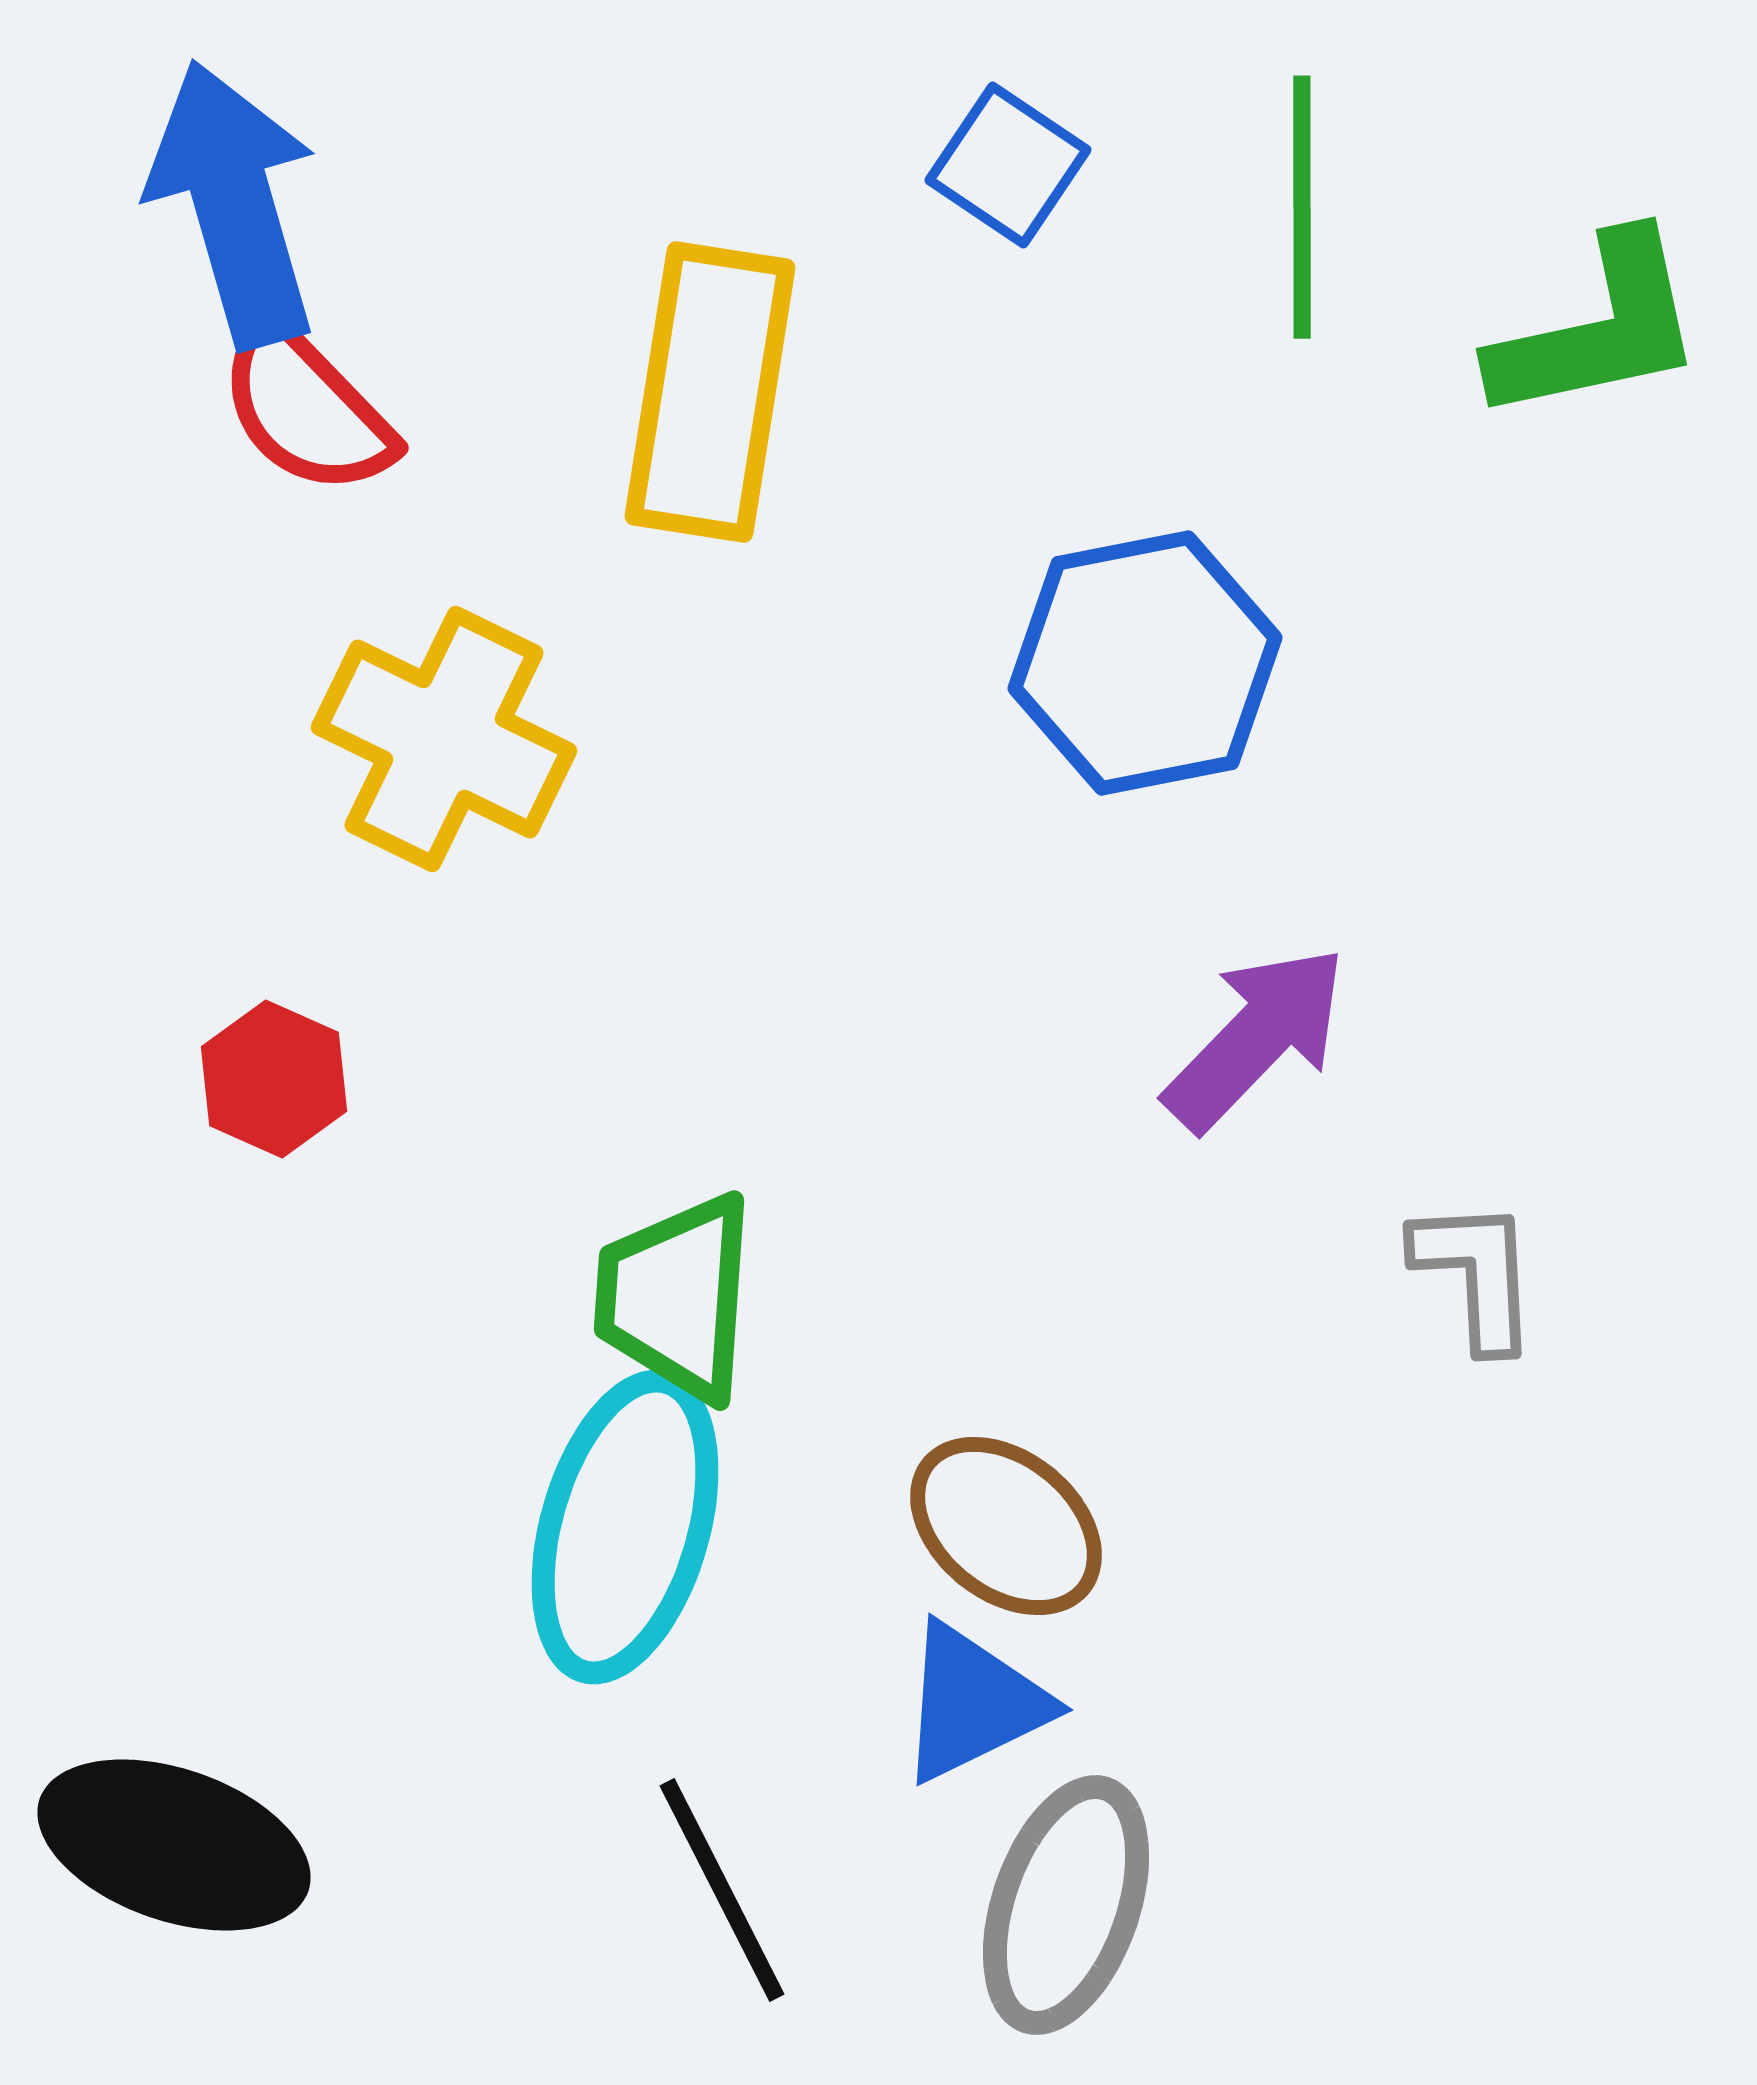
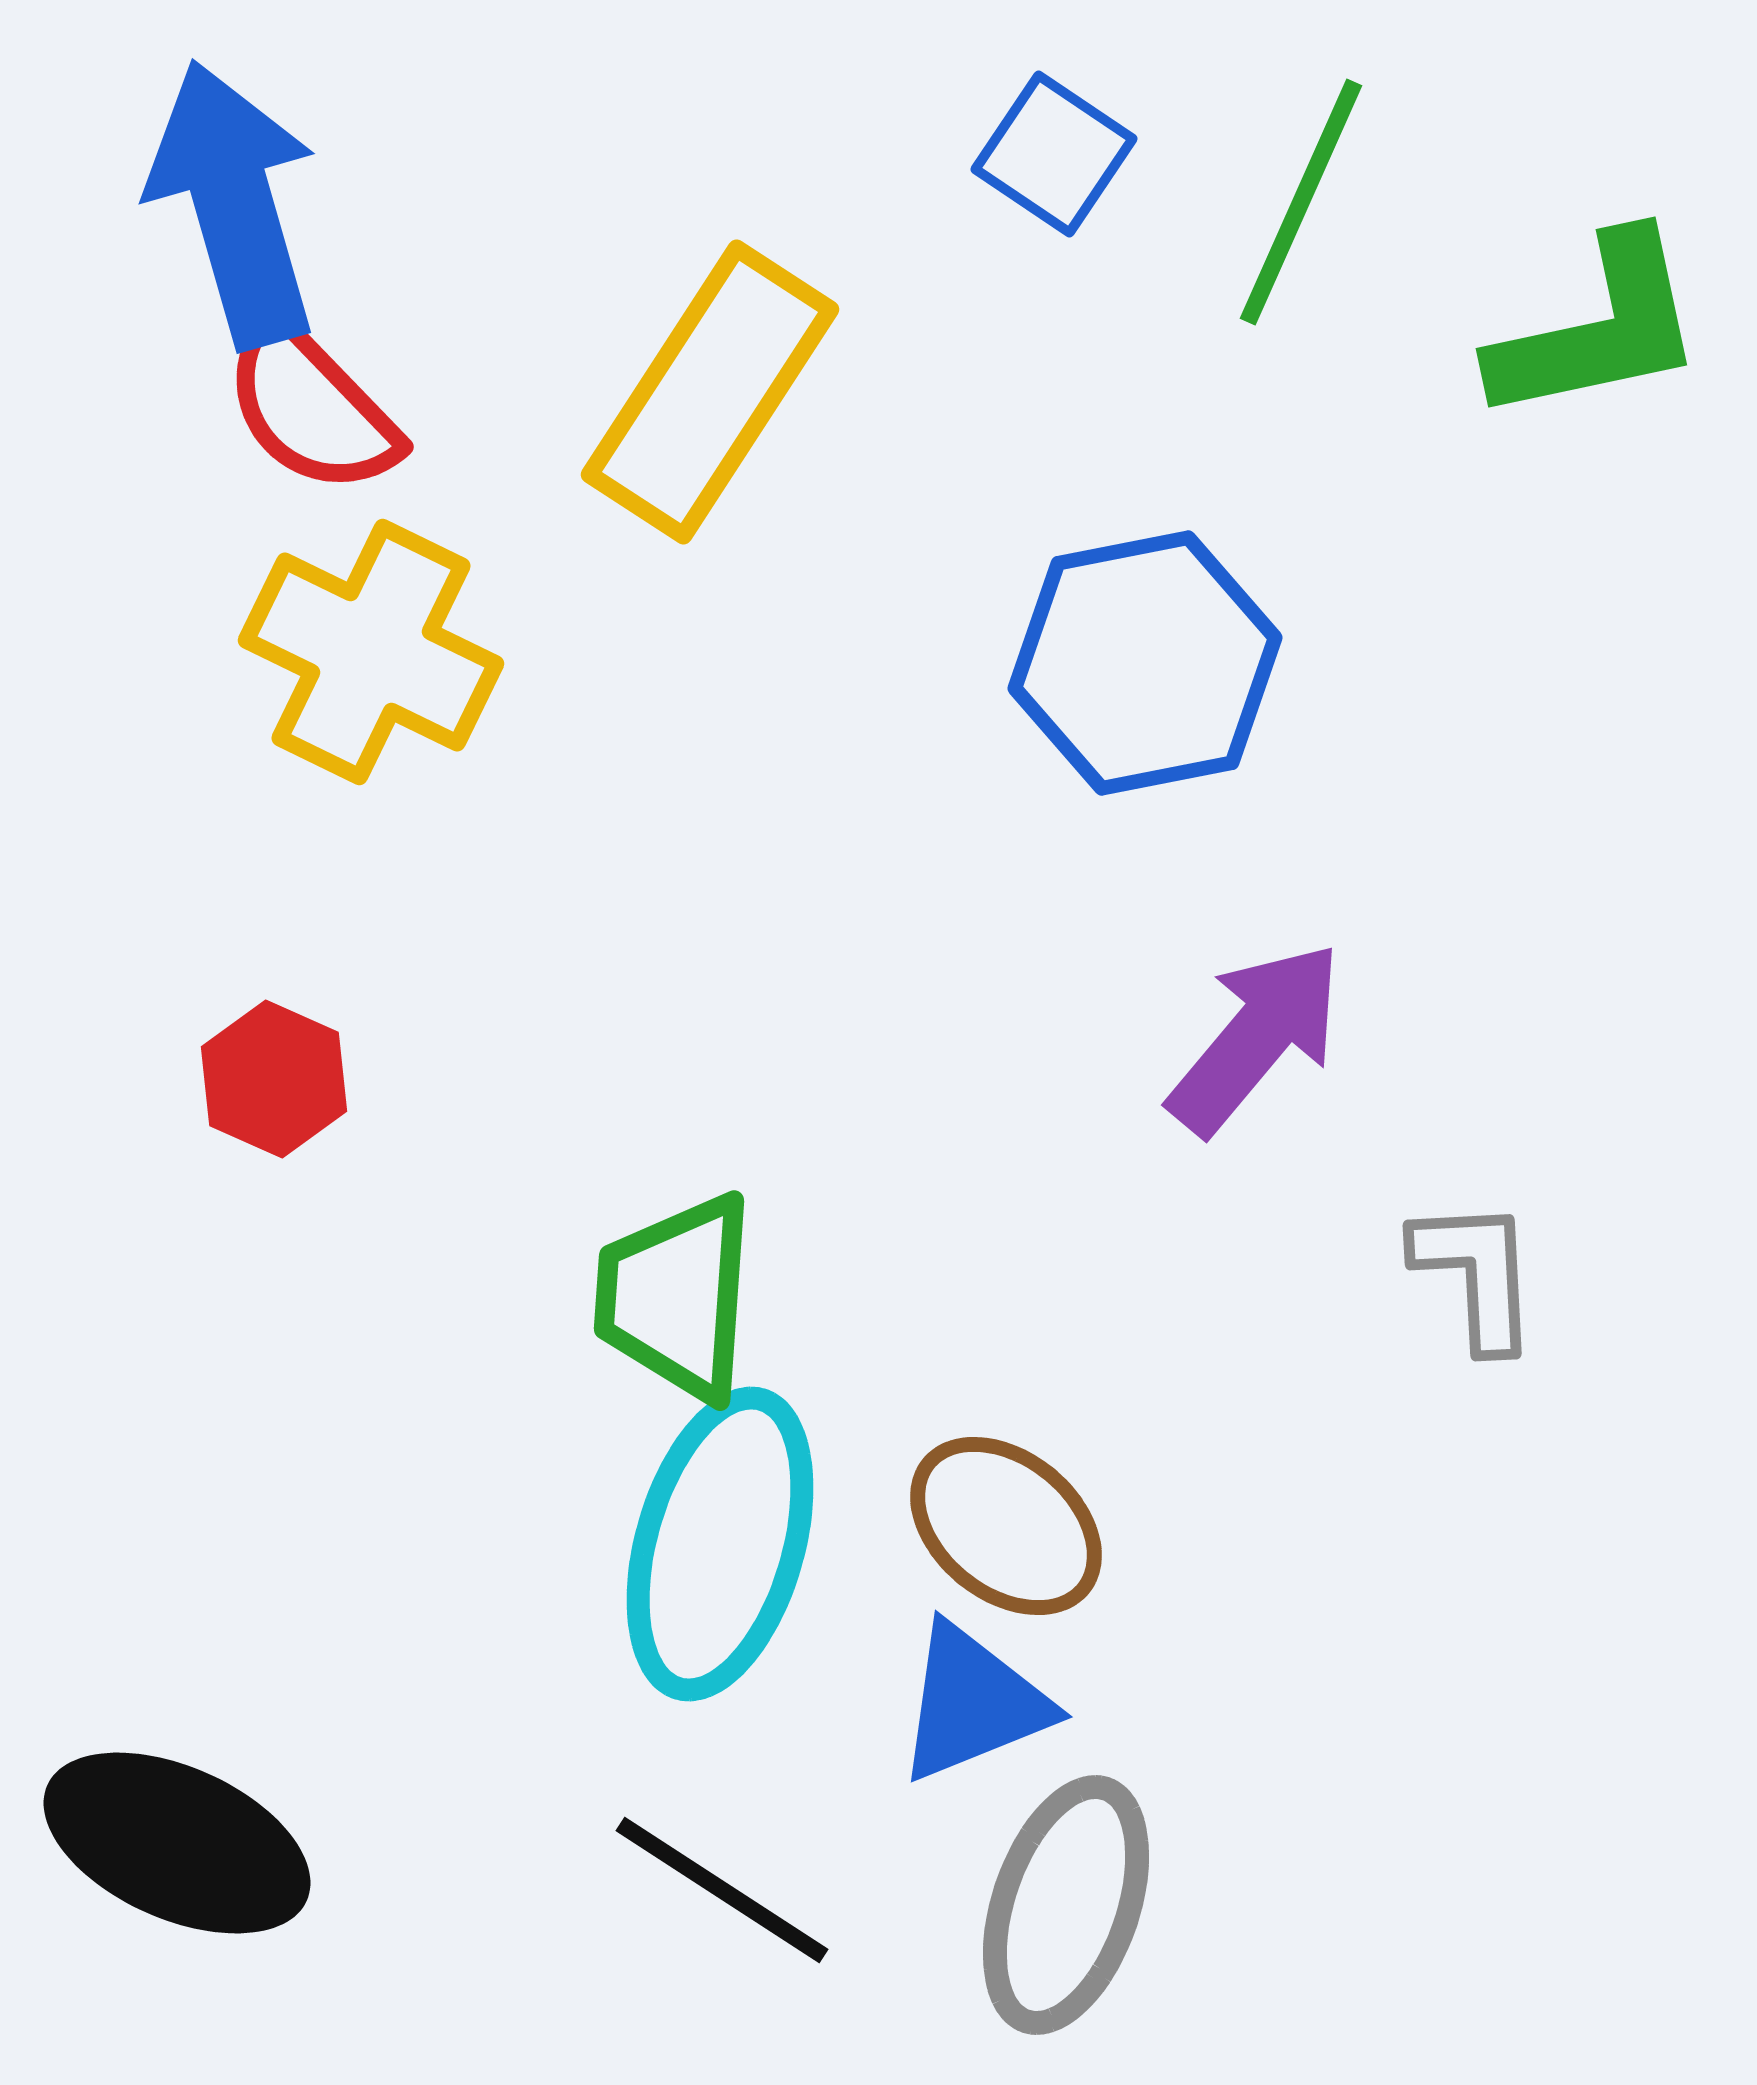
blue square: moved 46 px right, 11 px up
green line: moved 1 px left, 5 px up; rotated 24 degrees clockwise
yellow rectangle: rotated 24 degrees clockwise
red semicircle: moved 5 px right, 1 px up
yellow cross: moved 73 px left, 87 px up
purple arrow: rotated 4 degrees counterclockwise
cyan ellipse: moved 95 px right, 17 px down
blue triangle: rotated 4 degrees clockwise
black ellipse: moved 3 px right, 2 px up; rotated 5 degrees clockwise
black line: rotated 30 degrees counterclockwise
